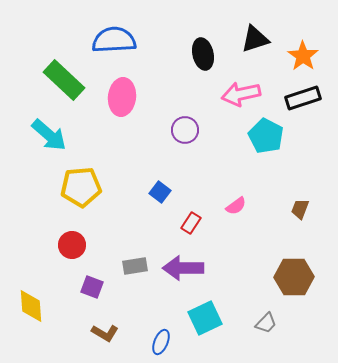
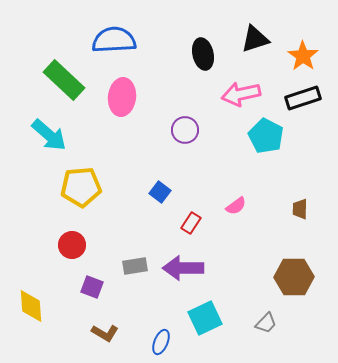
brown trapezoid: rotated 20 degrees counterclockwise
